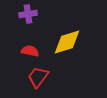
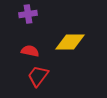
yellow diamond: moved 3 px right; rotated 16 degrees clockwise
red trapezoid: moved 1 px up
